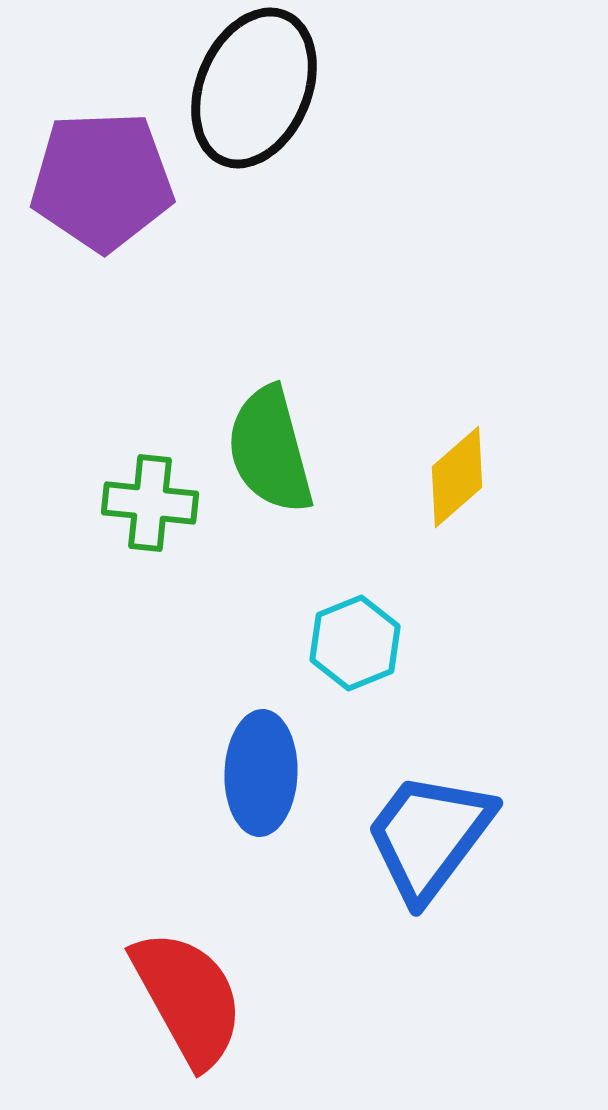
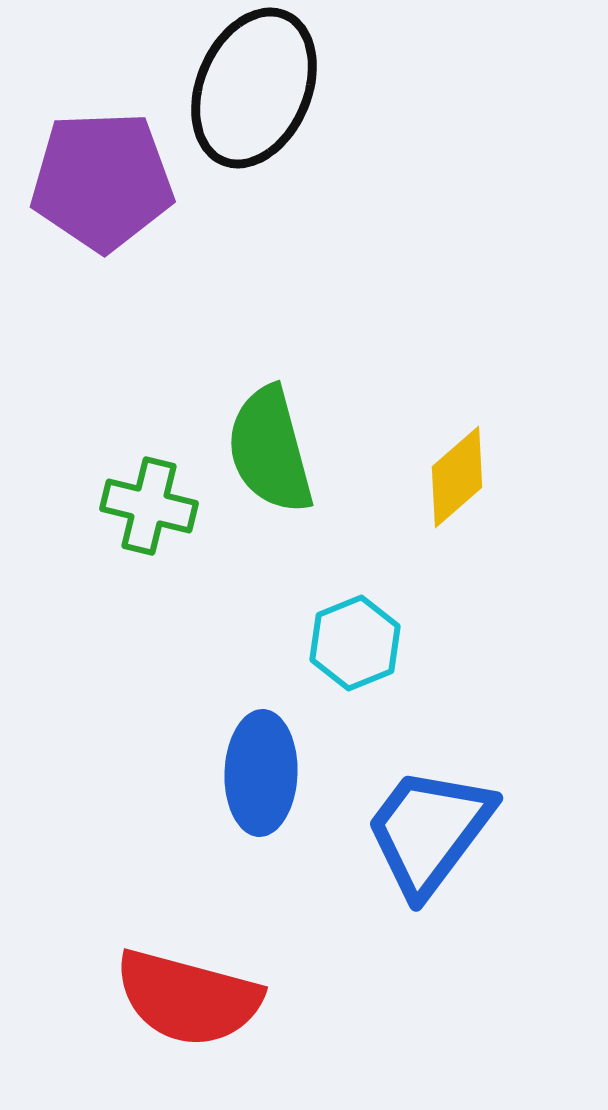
green cross: moved 1 px left, 3 px down; rotated 8 degrees clockwise
blue trapezoid: moved 5 px up
red semicircle: rotated 134 degrees clockwise
